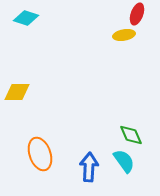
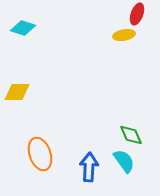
cyan diamond: moved 3 px left, 10 px down
